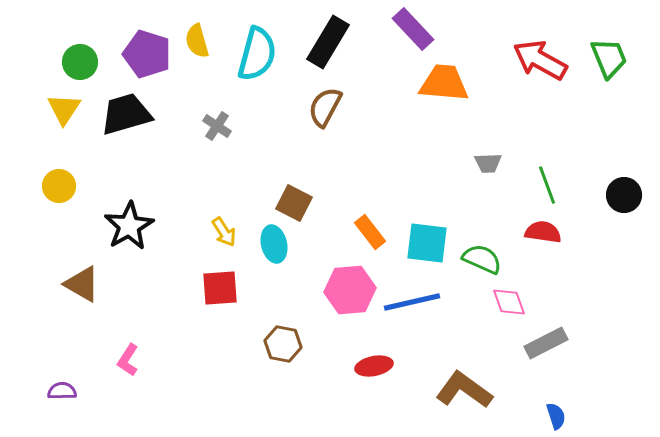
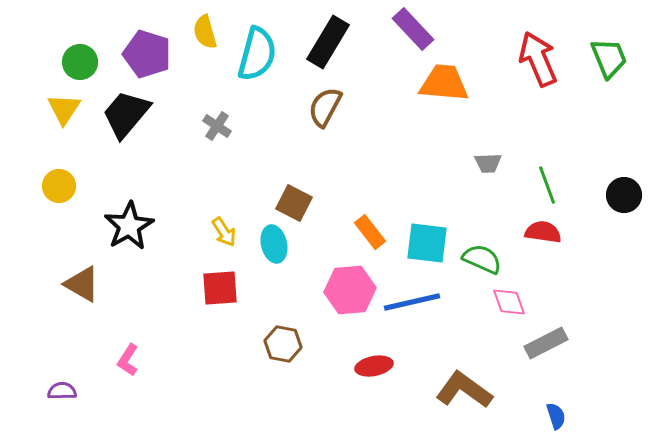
yellow semicircle: moved 8 px right, 9 px up
red arrow: moved 2 px left, 1 px up; rotated 38 degrees clockwise
black trapezoid: rotated 34 degrees counterclockwise
